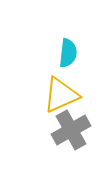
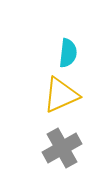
gray cross: moved 9 px left, 18 px down
